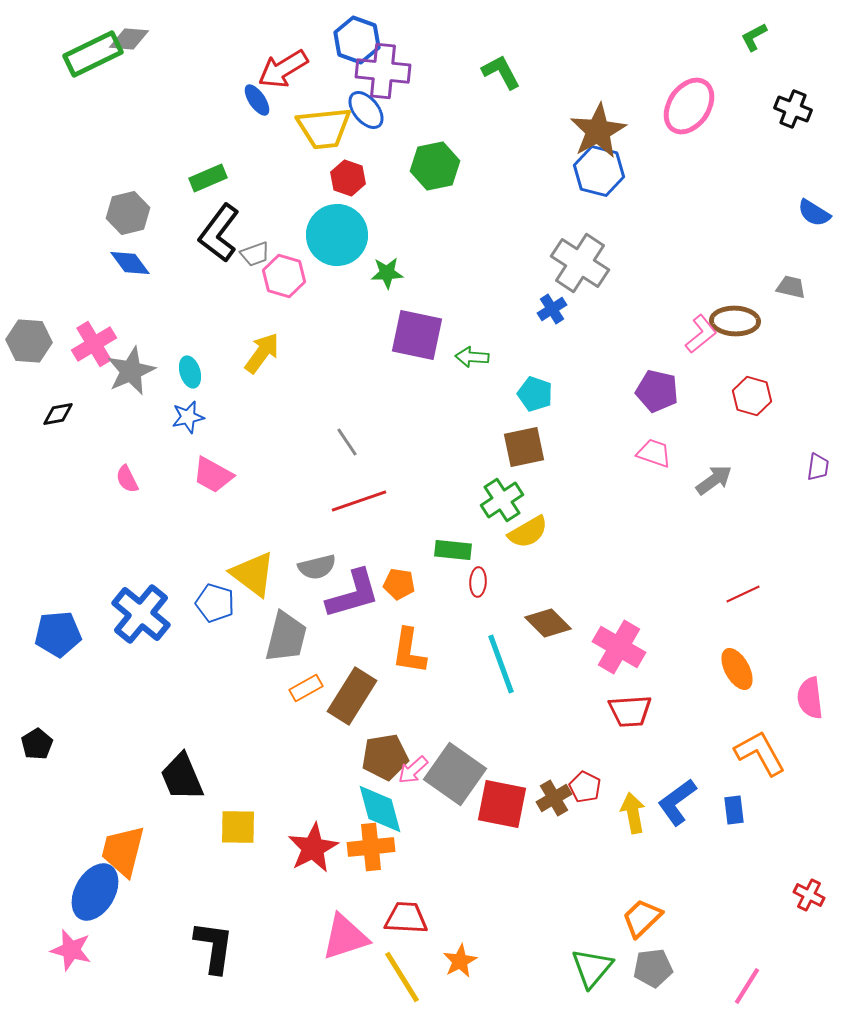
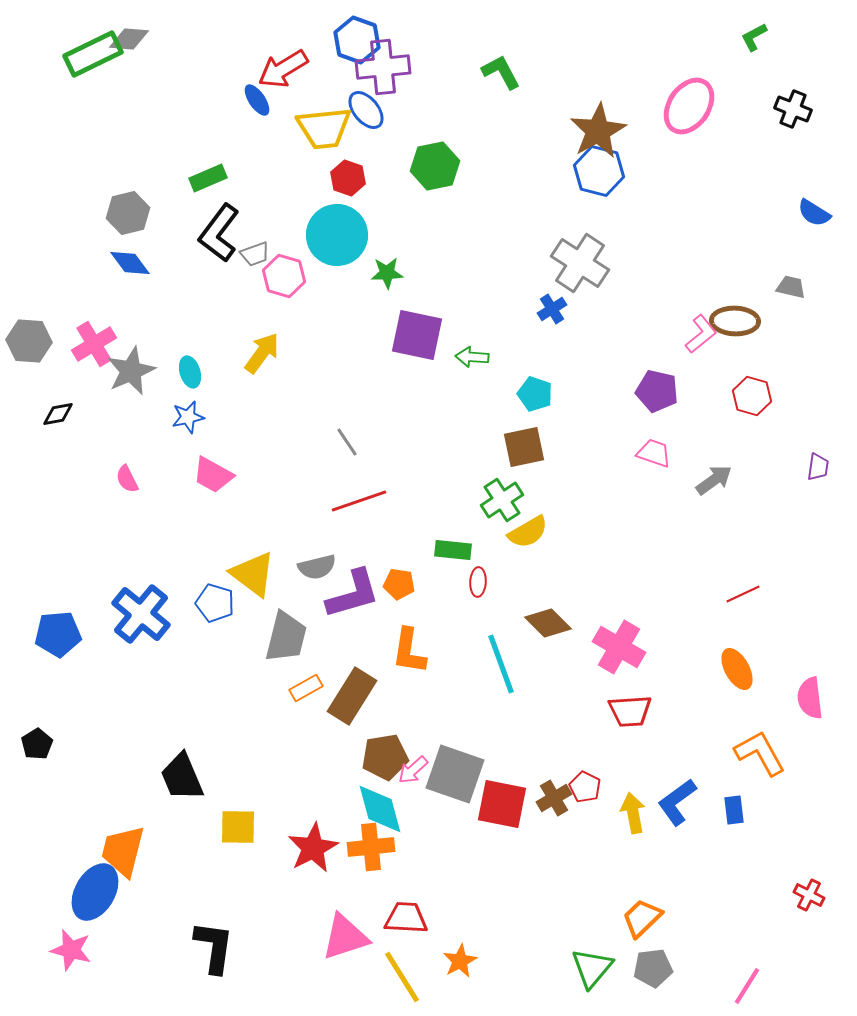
purple cross at (383, 71): moved 4 px up; rotated 12 degrees counterclockwise
gray square at (455, 774): rotated 16 degrees counterclockwise
